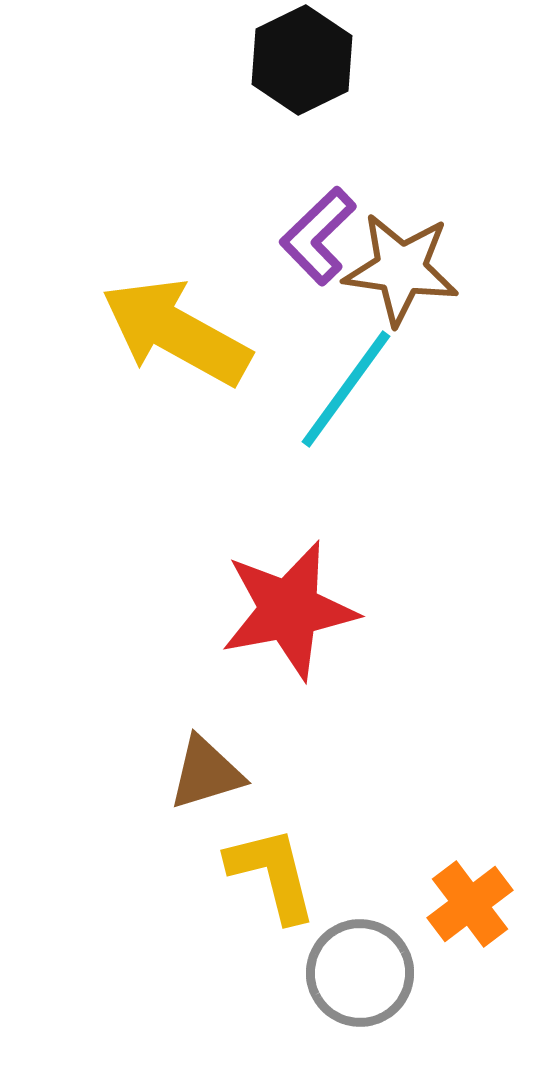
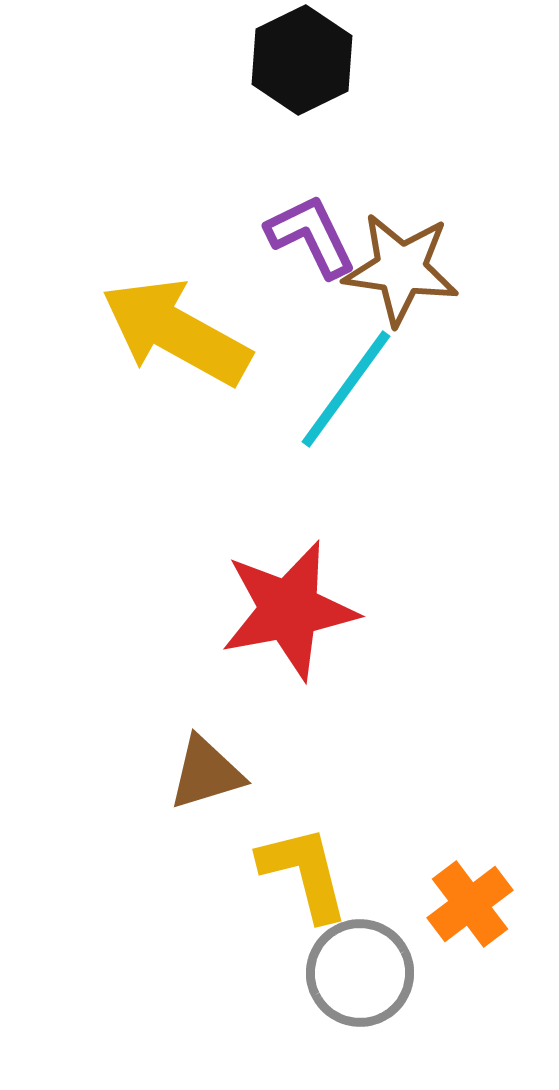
purple L-shape: moved 7 px left; rotated 108 degrees clockwise
yellow L-shape: moved 32 px right, 1 px up
